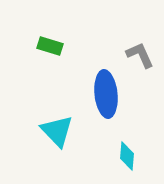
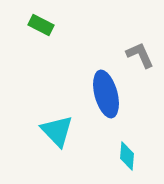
green rectangle: moved 9 px left, 21 px up; rotated 10 degrees clockwise
blue ellipse: rotated 9 degrees counterclockwise
